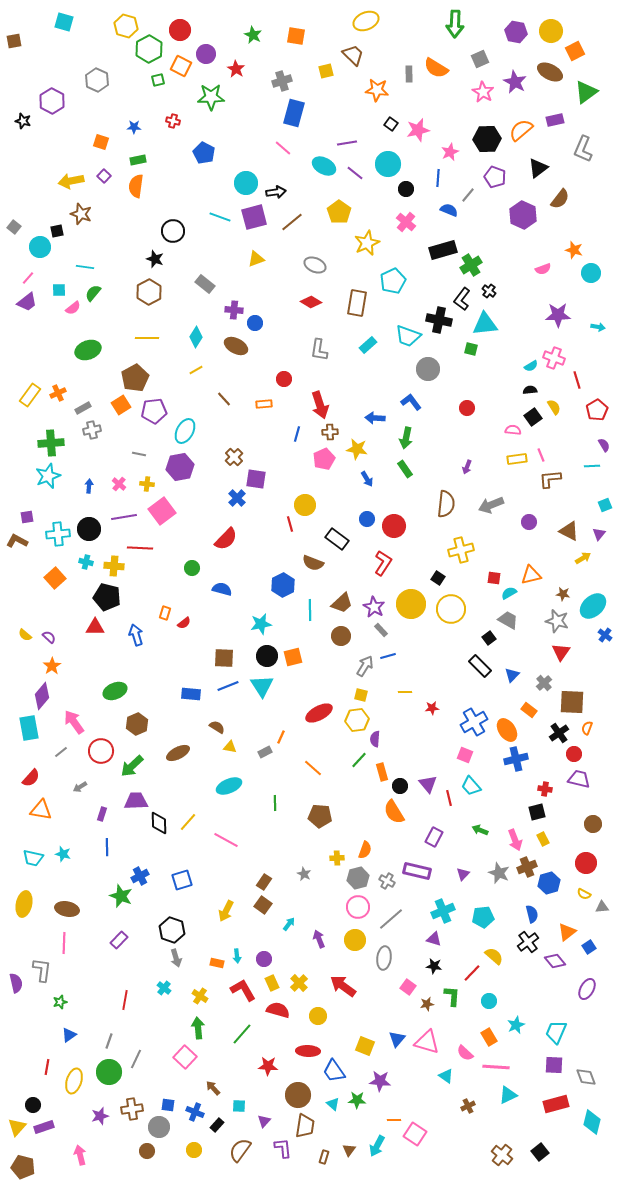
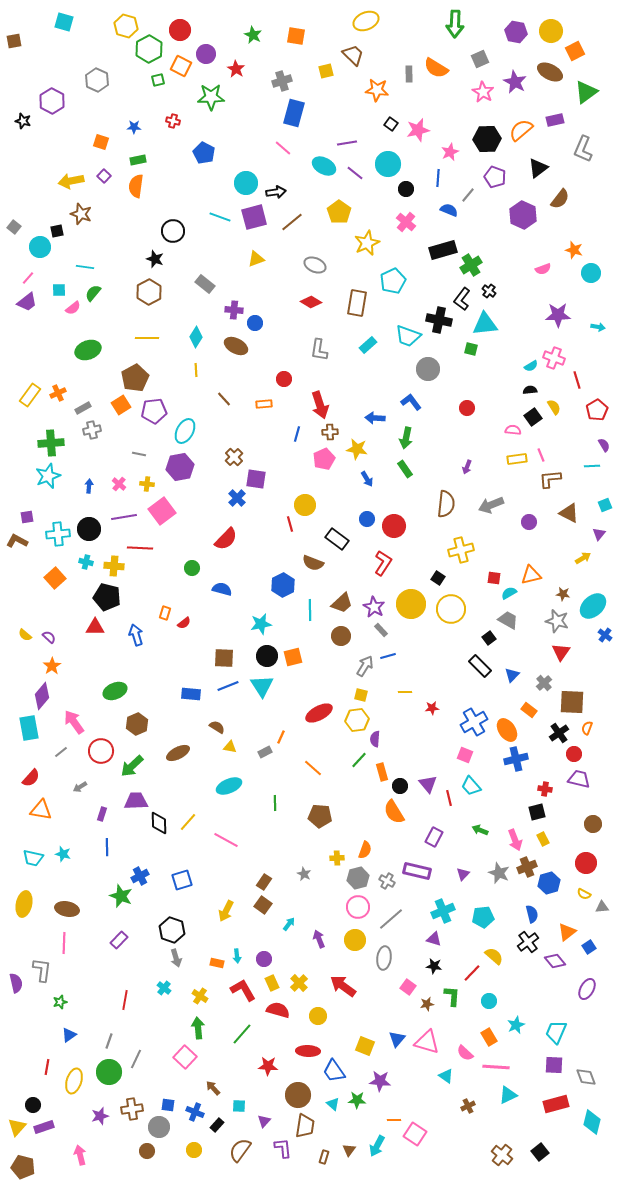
yellow line at (196, 370): rotated 64 degrees counterclockwise
brown triangle at (569, 531): moved 18 px up
